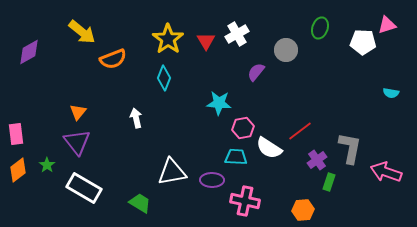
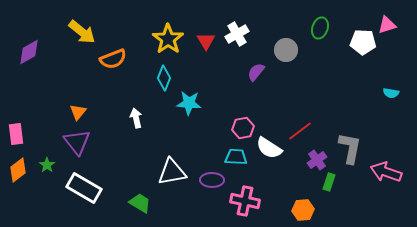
cyan star: moved 30 px left
